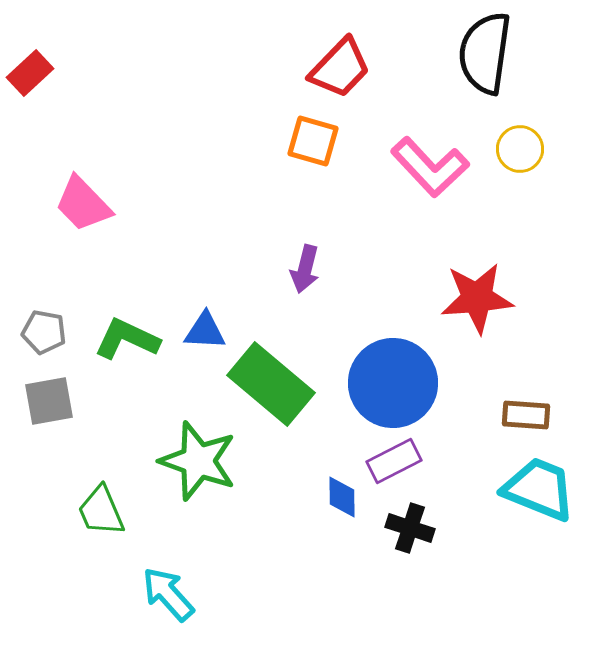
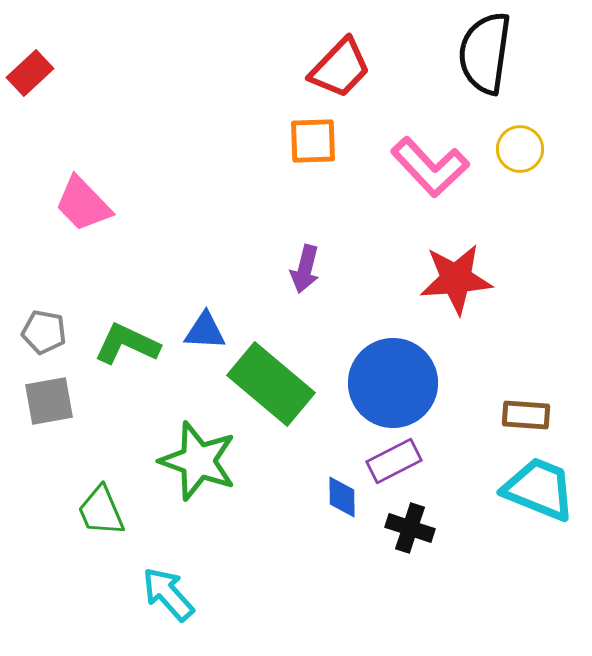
orange square: rotated 18 degrees counterclockwise
red star: moved 21 px left, 19 px up
green L-shape: moved 5 px down
